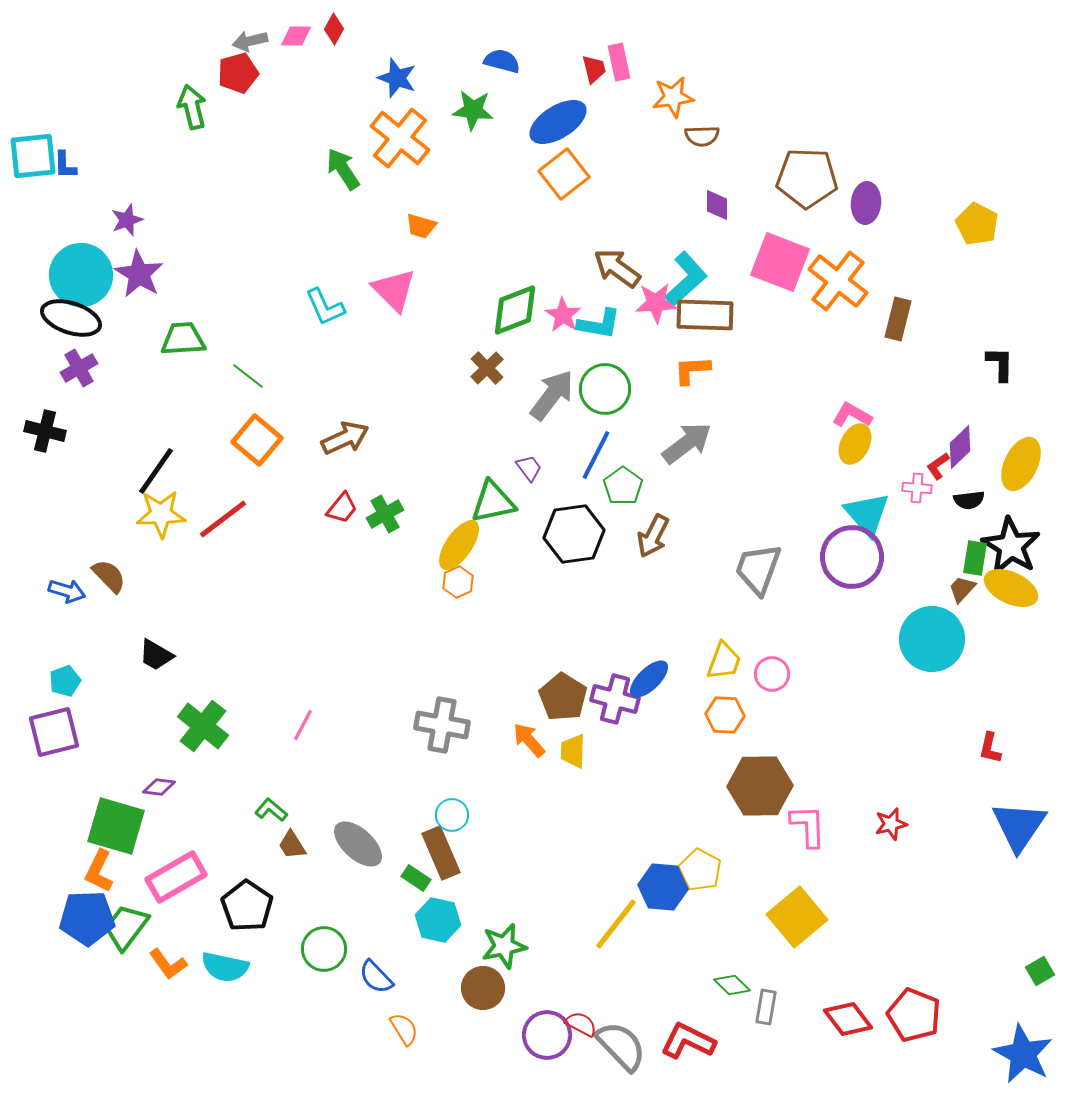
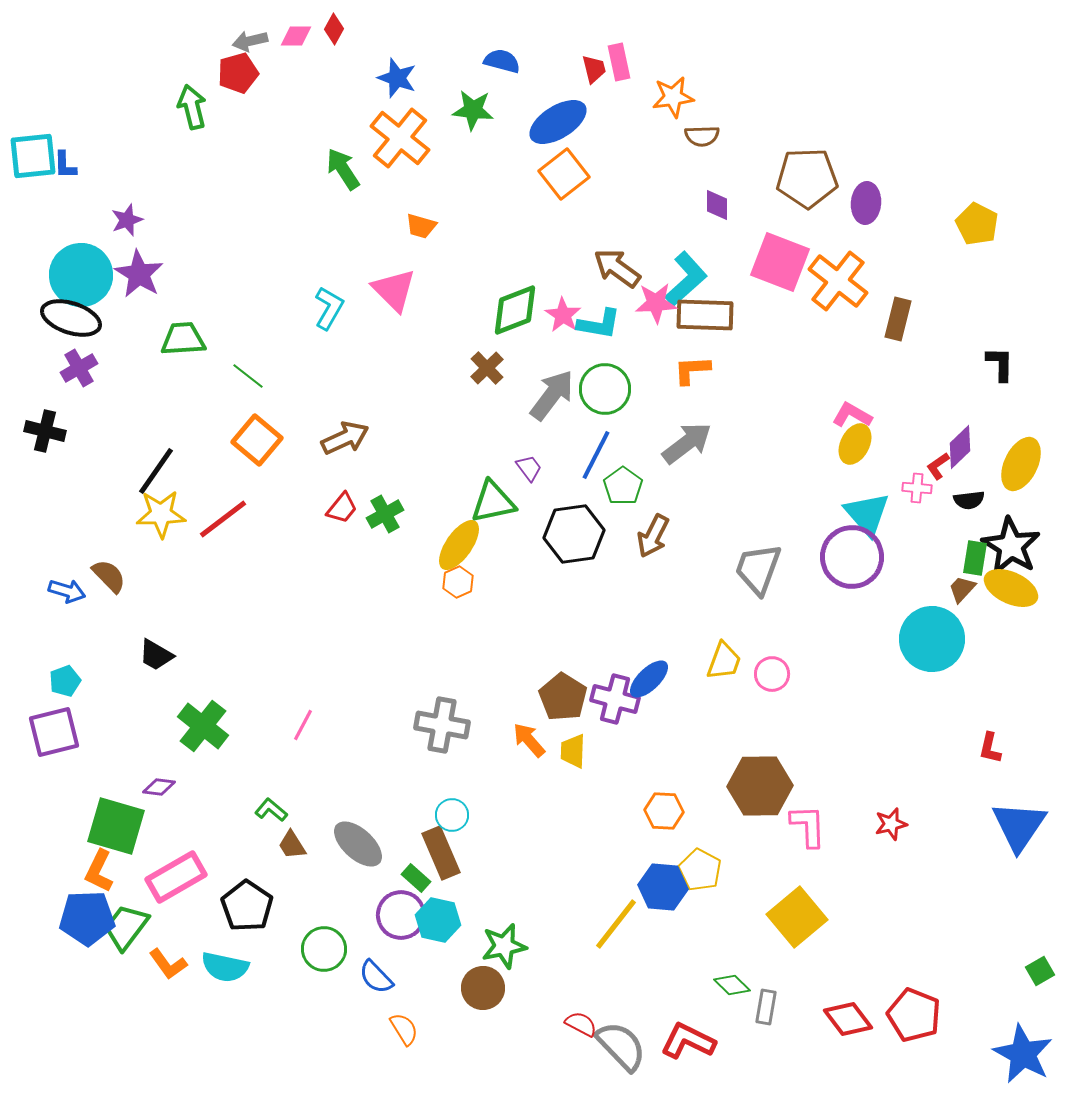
brown pentagon at (807, 178): rotated 4 degrees counterclockwise
cyan L-shape at (325, 307): moved 4 px right, 1 px down; rotated 126 degrees counterclockwise
orange hexagon at (725, 715): moved 61 px left, 96 px down
green rectangle at (416, 878): rotated 8 degrees clockwise
purple circle at (547, 1035): moved 146 px left, 120 px up
